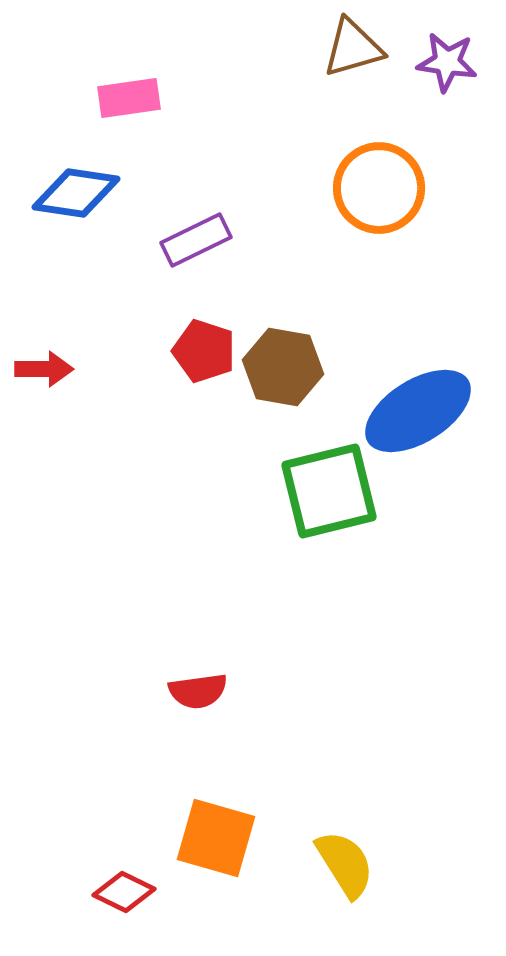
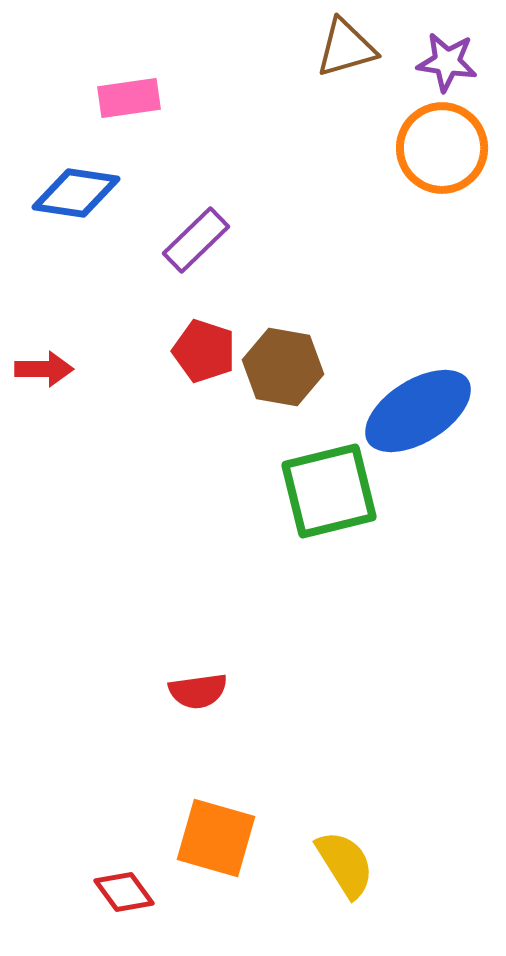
brown triangle: moved 7 px left
orange circle: moved 63 px right, 40 px up
purple rectangle: rotated 18 degrees counterclockwise
red diamond: rotated 28 degrees clockwise
